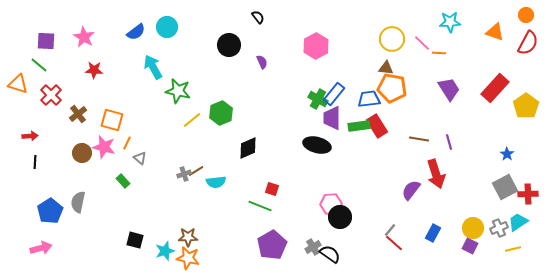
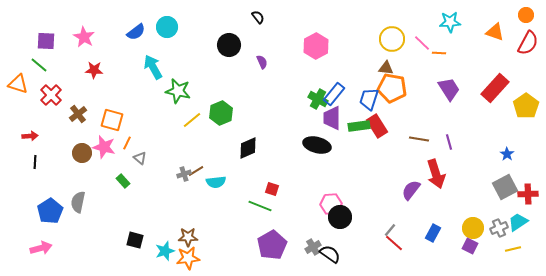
blue trapezoid at (369, 99): rotated 65 degrees counterclockwise
orange star at (188, 258): rotated 20 degrees counterclockwise
